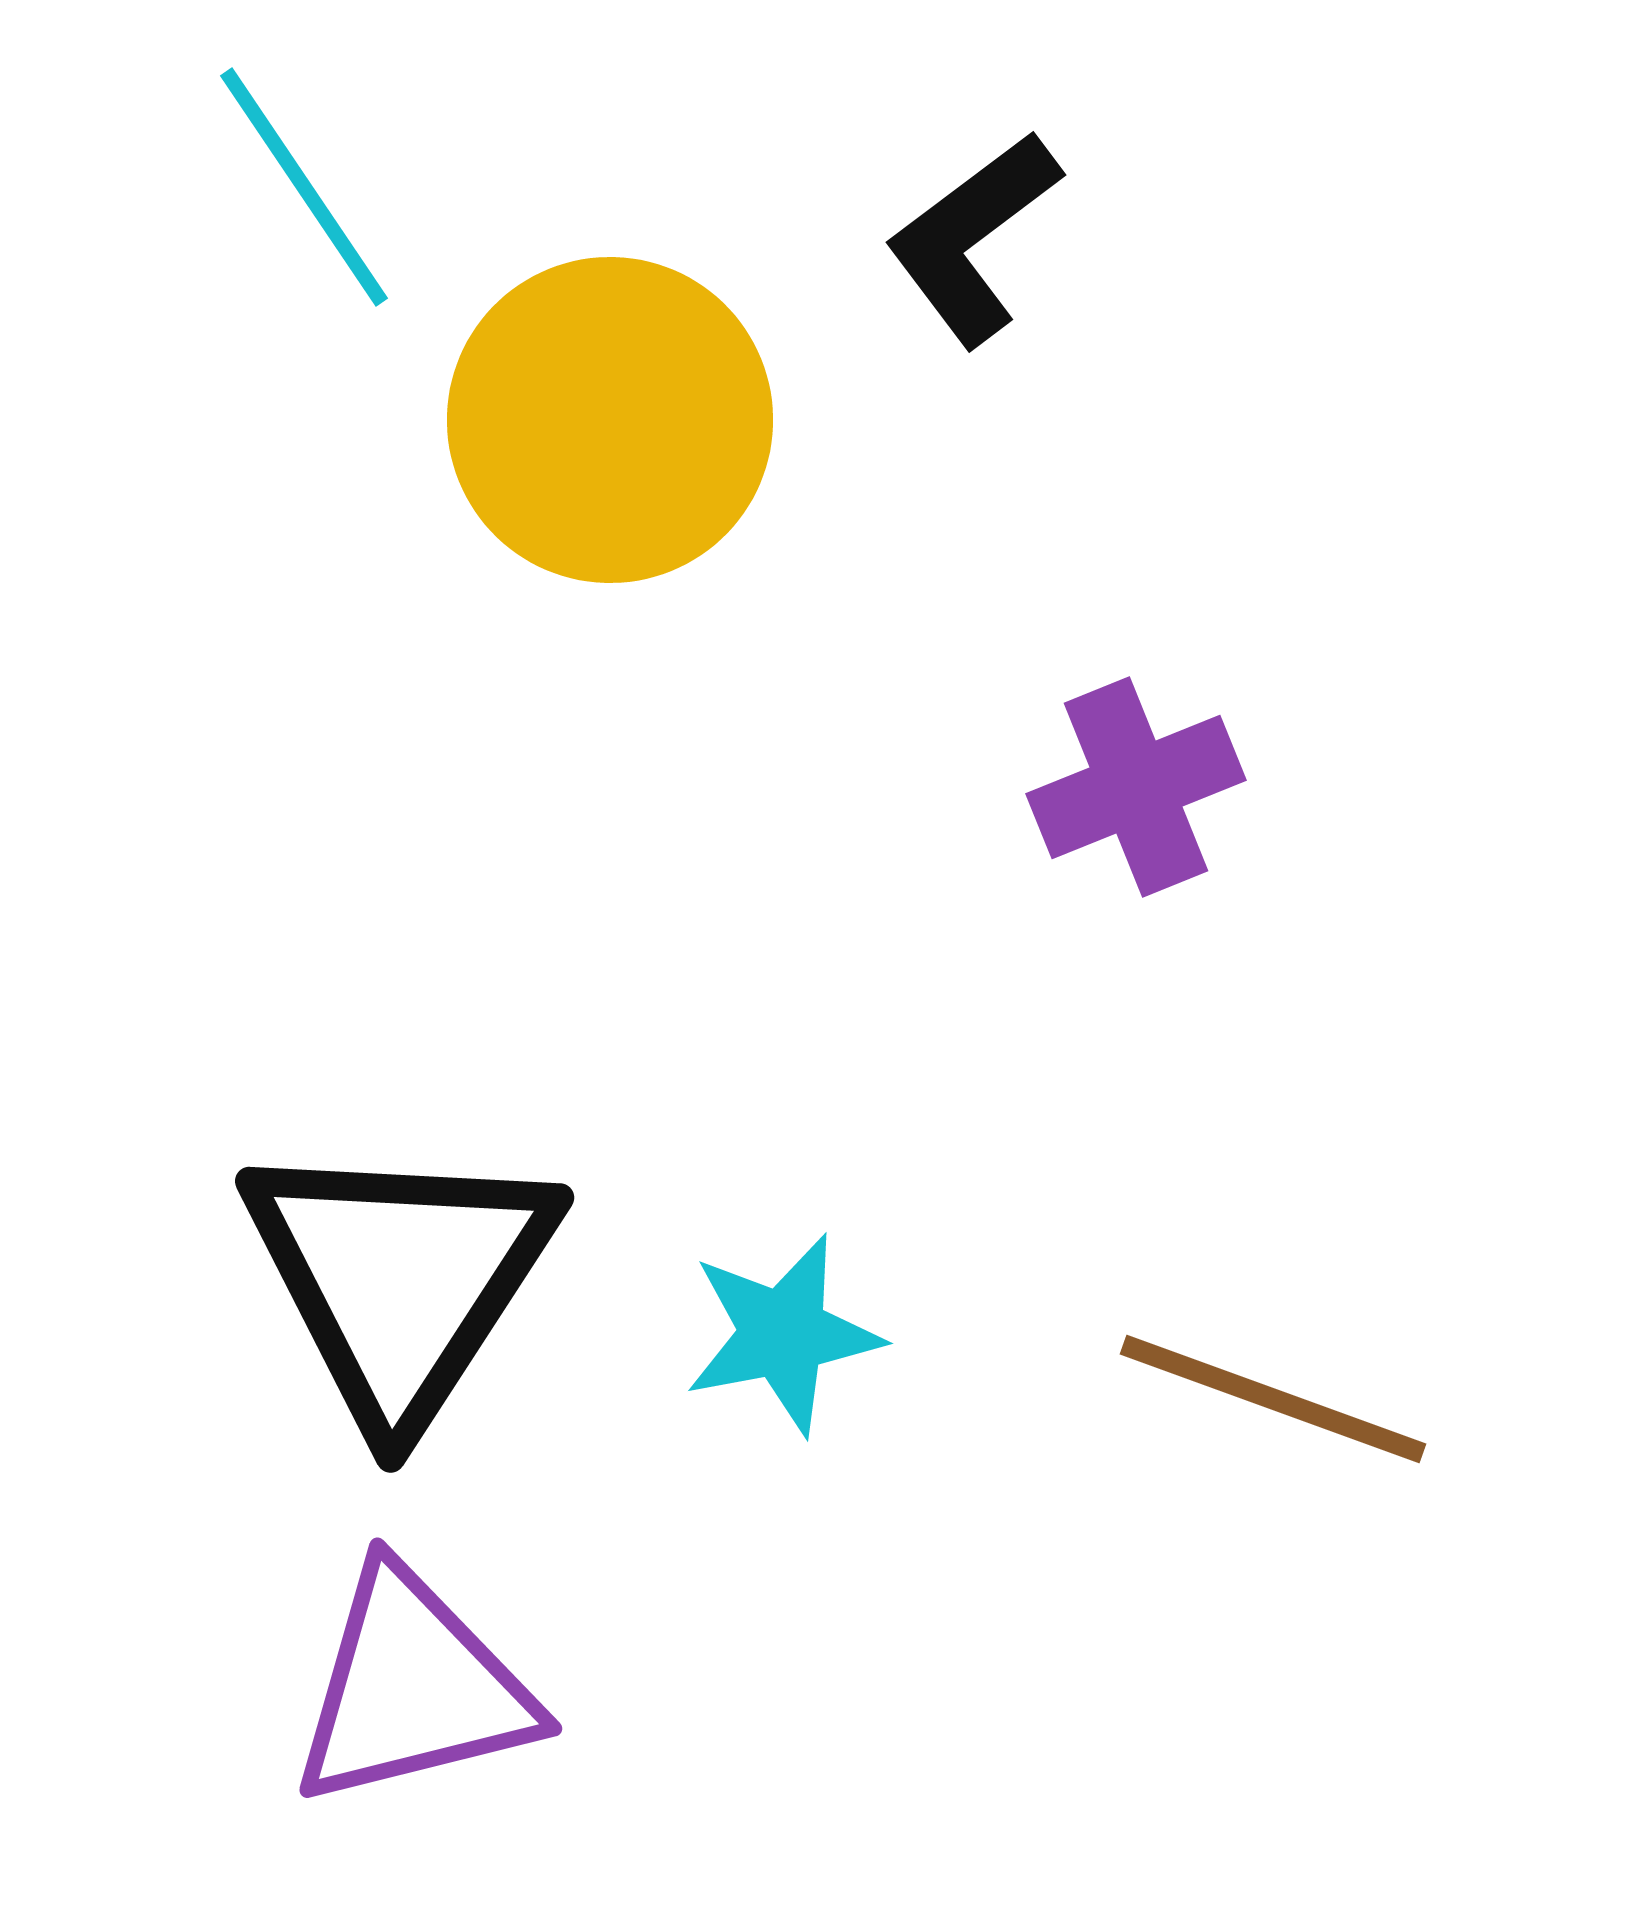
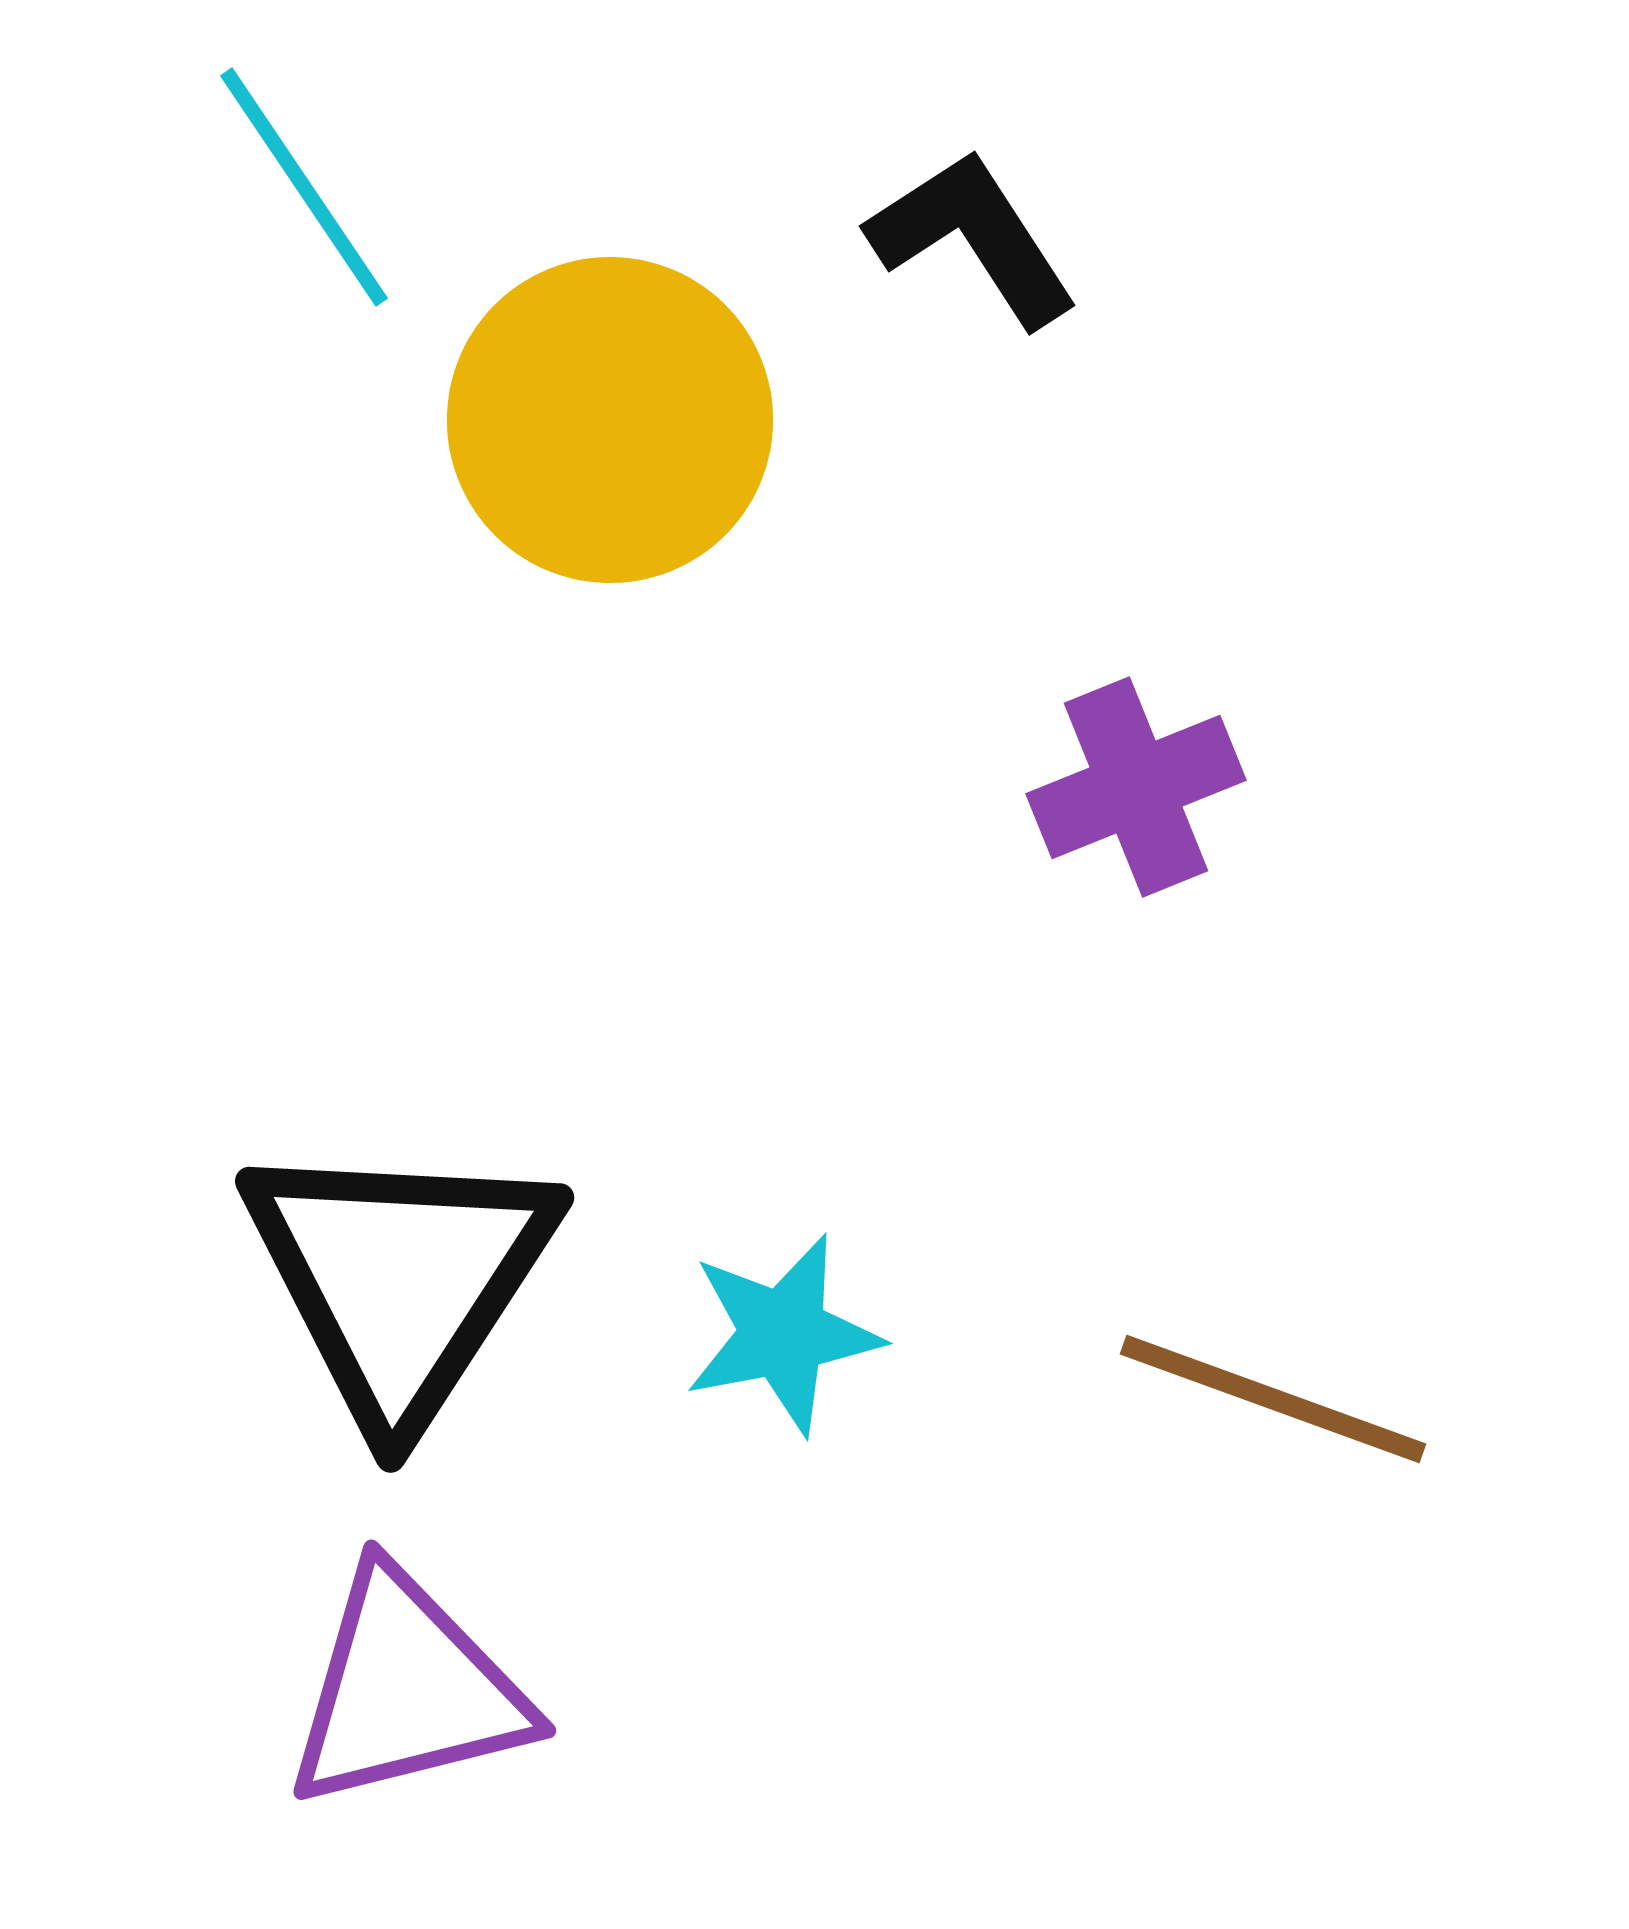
black L-shape: rotated 94 degrees clockwise
purple triangle: moved 6 px left, 2 px down
